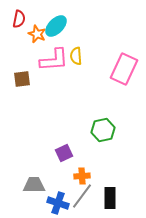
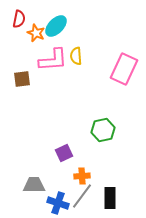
orange star: moved 1 px left, 1 px up
pink L-shape: moved 1 px left
